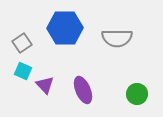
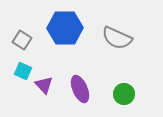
gray semicircle: rotated 24 degrees clockwise
gray square: moved 3 px up; rotated 24 degrees counterclockwise
purple triangle: moved 1 px left
purple ellipse: moved 3 px left, 1 px up
green circle: moved 13 px left
